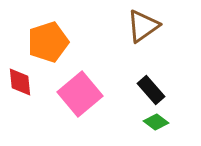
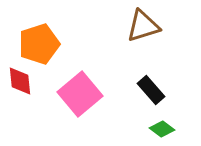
brown triangle: rotated 18 degrees clockwise
orange pentagon: moved 9 px left, 2 px down
red diamond: moved 1 px up
green diamond: moved 6 px right, 7 px down
